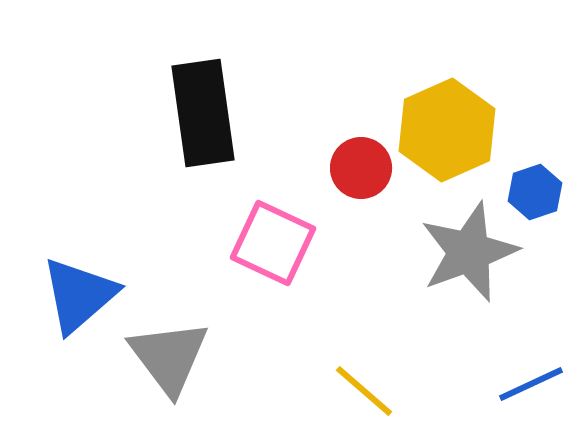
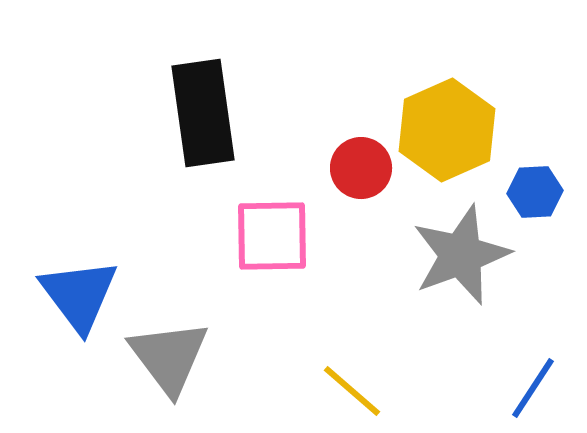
blue hexagon: rotated 16 degrees clockwise
pink square: moved 1 px left, 7 px up; rotated 26 degrees counterclockwise
gray star: moved 8 px left, 3 px down
blue triangle: rotated 26 degrees counterclockwise
blue line: moved 2 px right, 4 px down; rotated 32 degrees counterclockwise
yellow line: moved 12 px left
